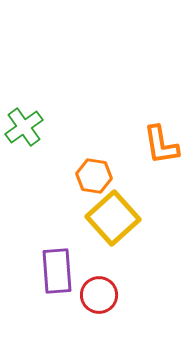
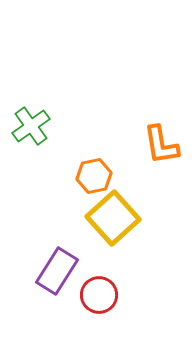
green cross: moved 7 px right, 1 px up
orange hexagon: rotated 20 degrees counterclockwise
purple rectangle: rotated 36 degrees clockwise
